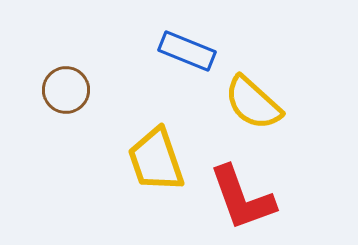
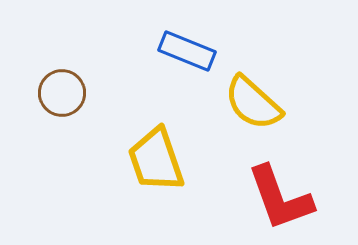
brown circle: moved 4 px left, 3 px down
red L-shape: moved 38 px right
